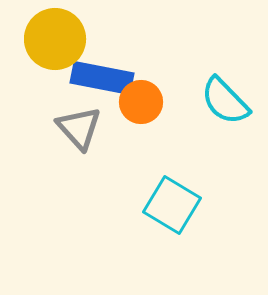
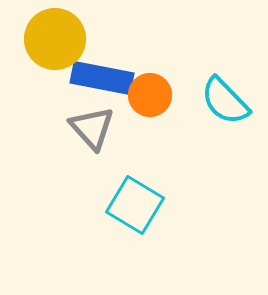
orange circle: moved 9 px right, 7 px up
gray triangle: moved 13 px right
cyan square: moved 37 px left
